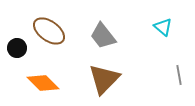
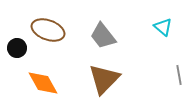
brown ellipse: moved 1 px left, 1 px up; rotated 16 degrees counterclockwise
orange diamond: rotated 16 degrees clockwise
